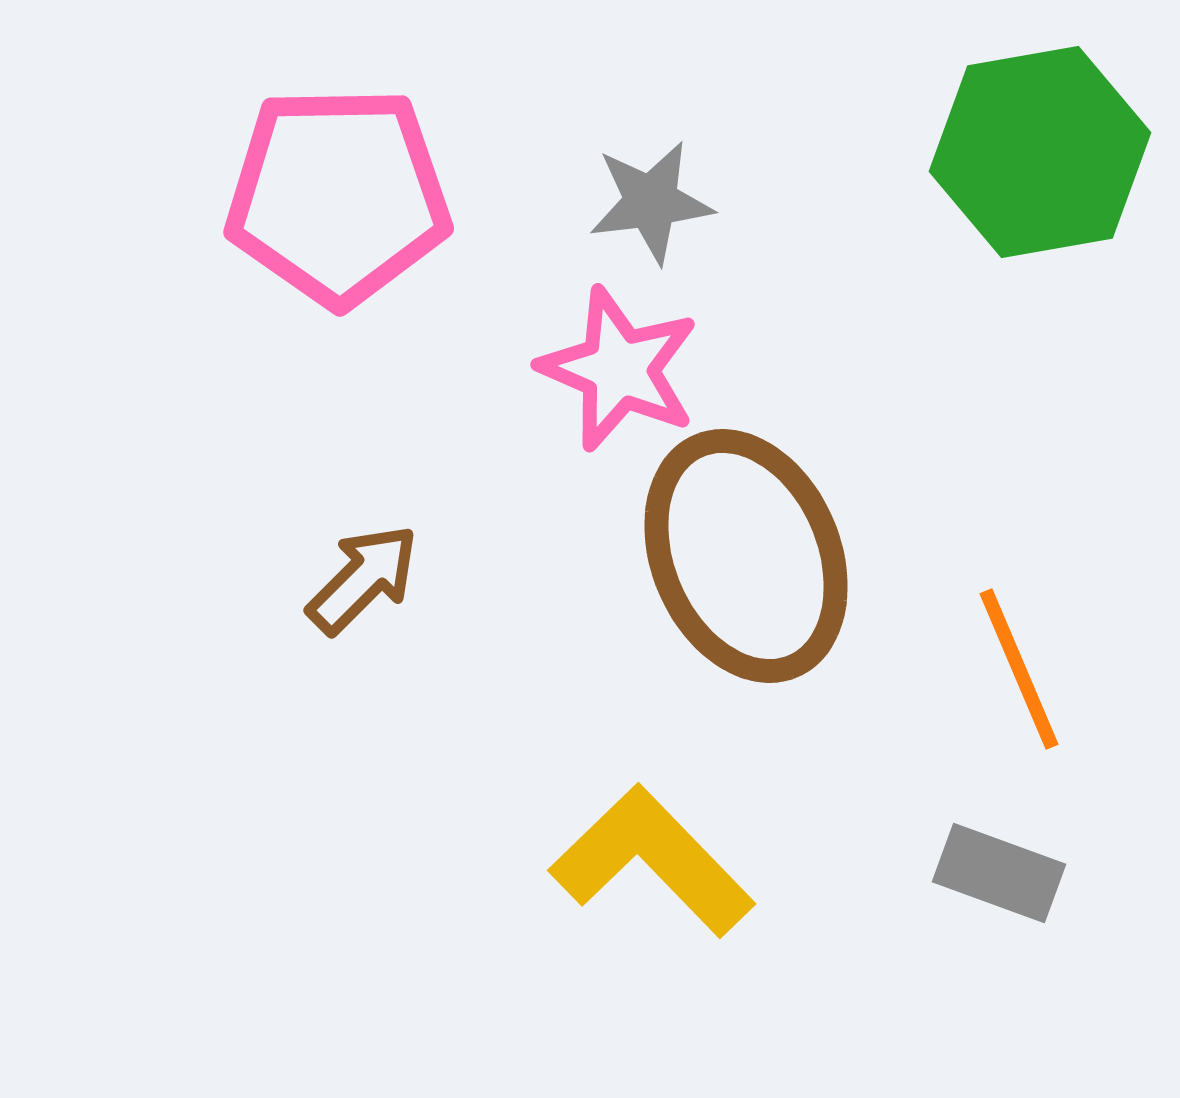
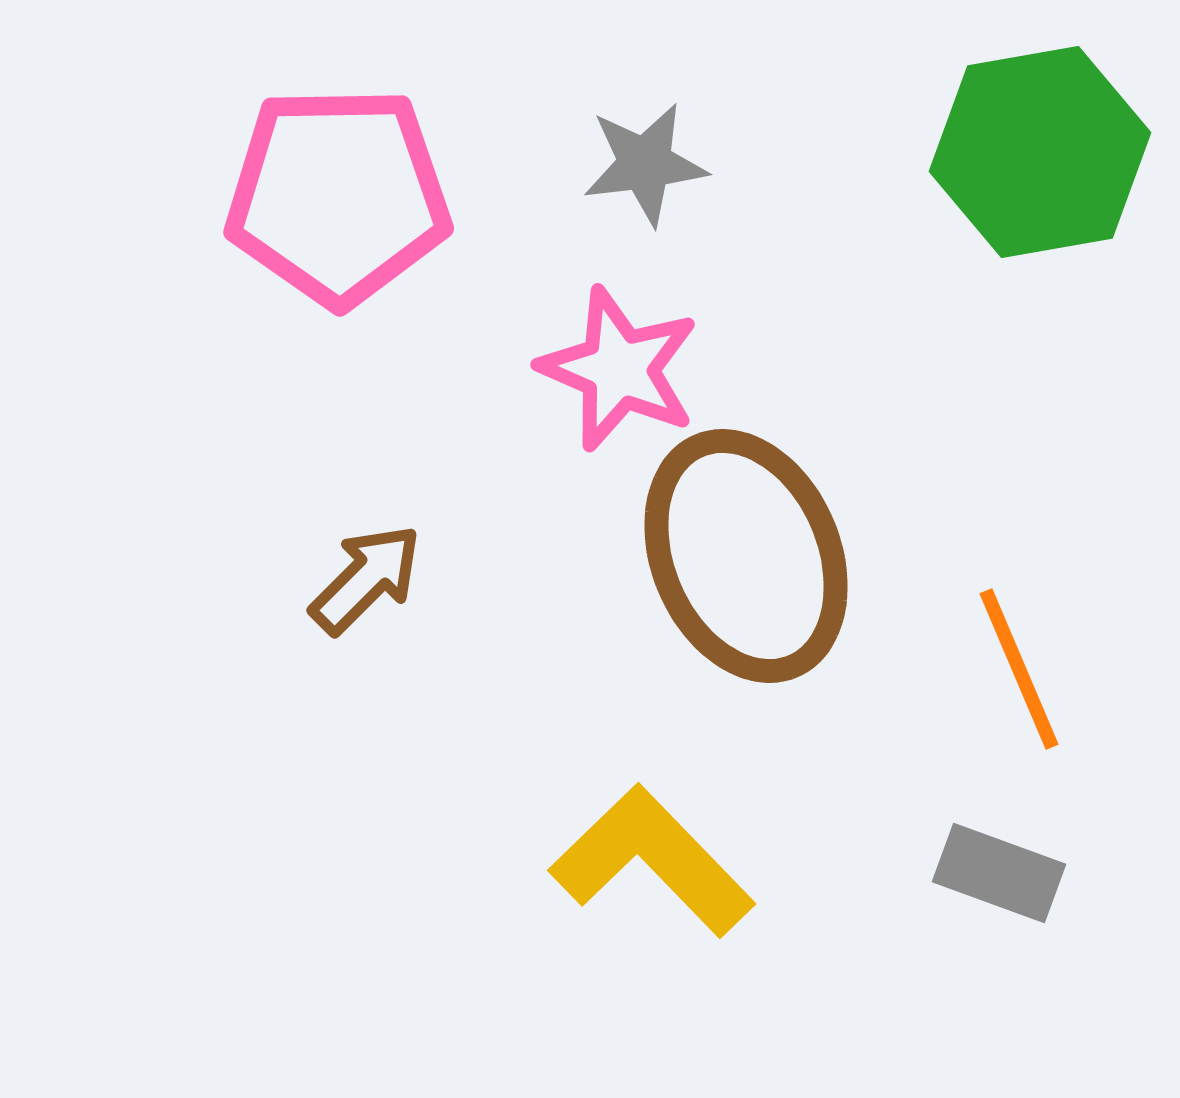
gray star: moved 6 px left, 38 px up
brown arrow: moved 3 px right
